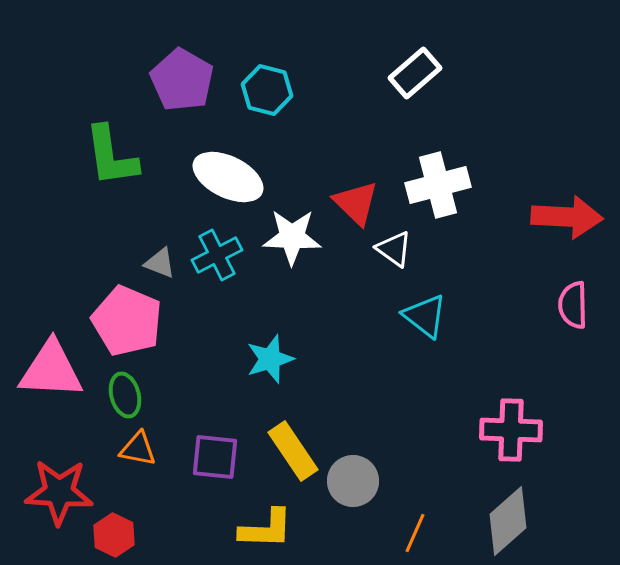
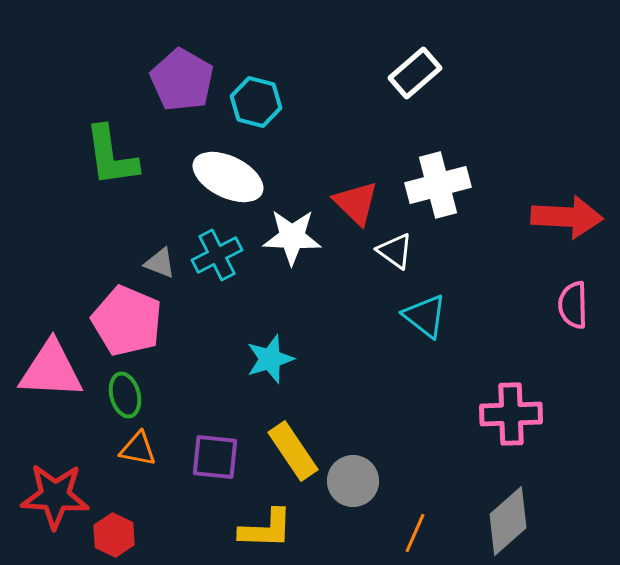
cyan hexagon: moved 11 px left, 12 px down
white triangle: moved 1 px right, 2 px down
pink cross: moved 16 px up; rotated 4 degrees counterclockwise
red star: moved 4 px left, 4 px down
